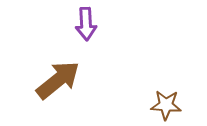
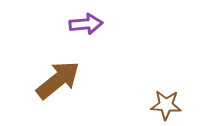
purple arrow: rotated 92 degrees counterclockwise
